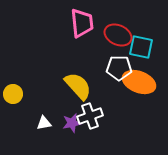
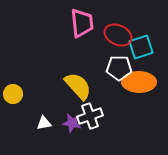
cyan square: rotated 30 degrees counterclockwise
orange ellipse: rotated 20 degrees counterclockwise
purple star: rotated 24 degrees clockwise
